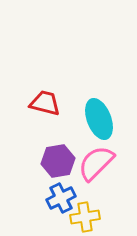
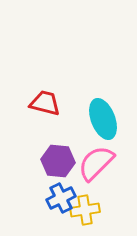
cyan ellipse: moved 4 px right
purple hexagon: rotated 16 degrees clockwise
yellow cross: moved 7 px up
